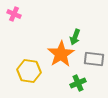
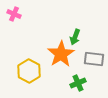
yellow hexagon: rotated 20 degrees clockwise
